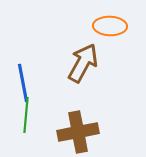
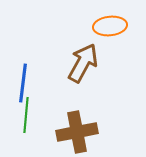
orange ellipse: rotated 8 degrees counterclockwise
blue line: rotated 18 degrees clockwise
brown cross: moved 1 px left
